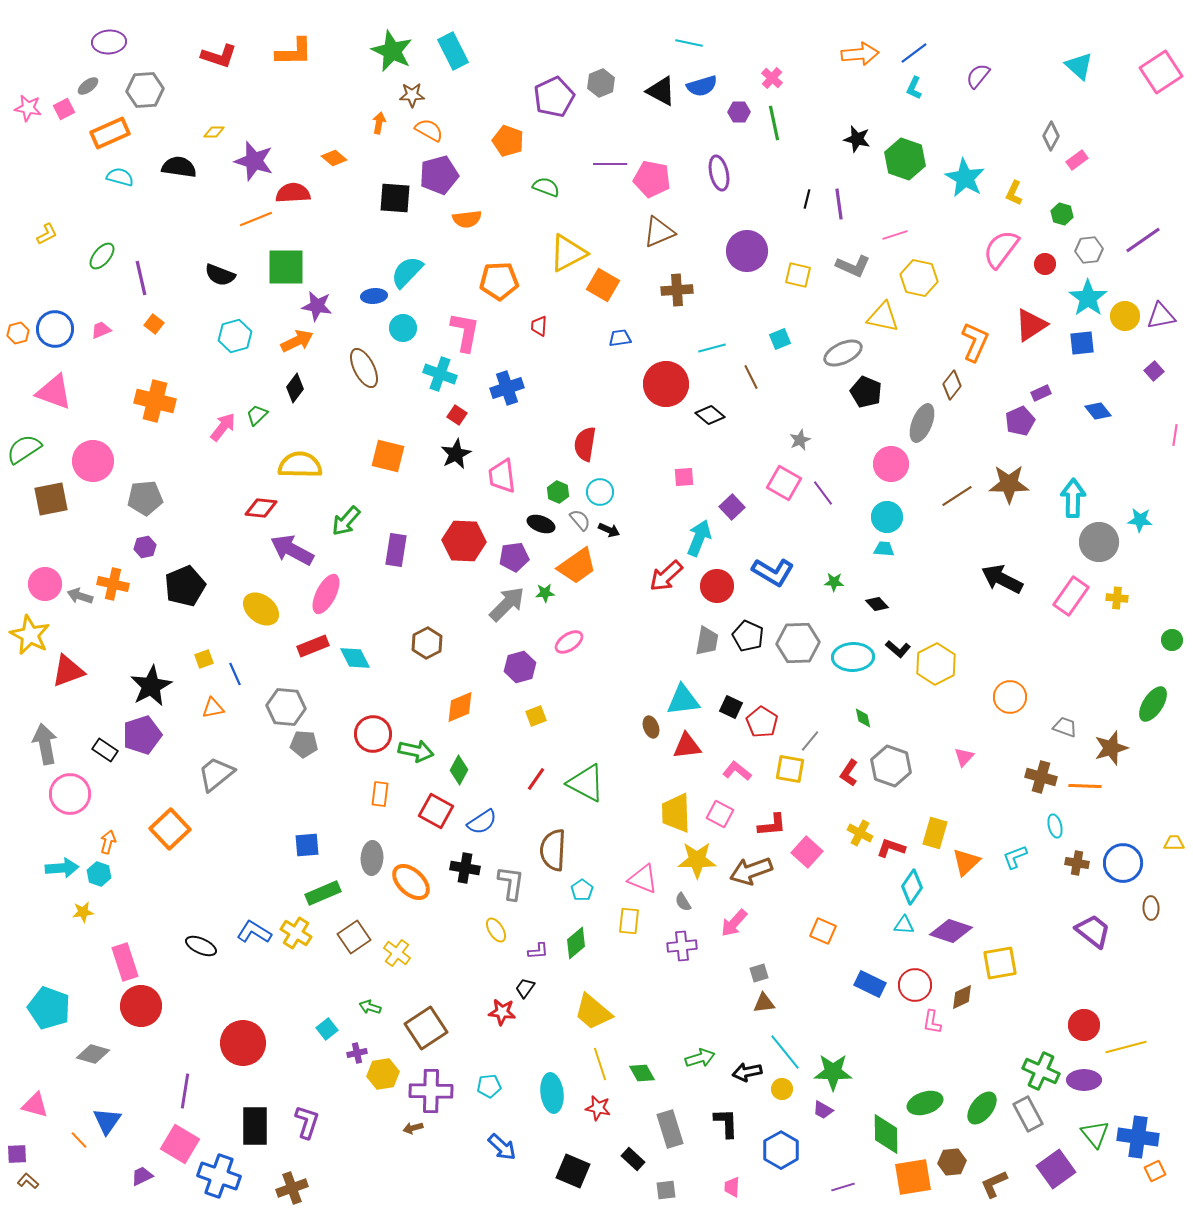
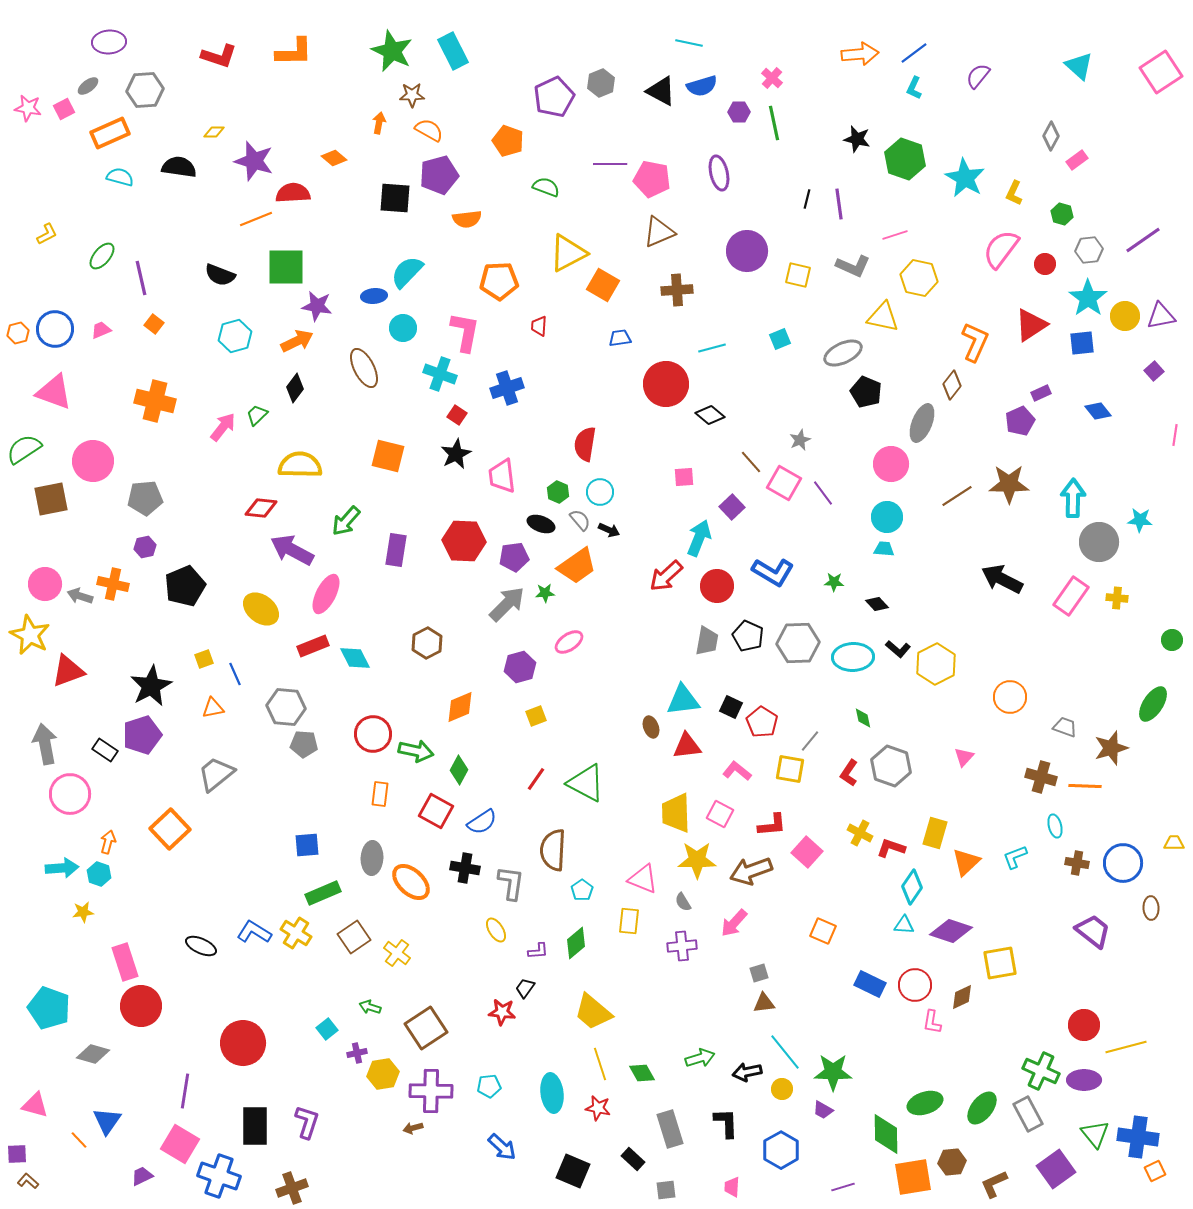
brown line at (751, 377): moved 85 px down; rotated 15 degrees counterclockwise
